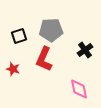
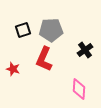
black square: moved 4 px right, 6 px up
pink diamond: rotated 15 degrees clockwise
